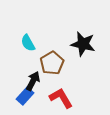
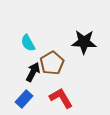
black star: moved 1 px right, 2 px up; rotated 10 degrees counterclockwise
black arrow: moved 9 px up
blue rectangle: moved 1 px left, 3 px down
